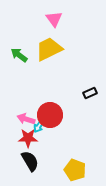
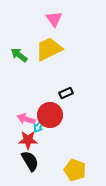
black rectangle: moved 24 px left
red star: moved 2 px down
